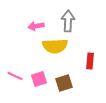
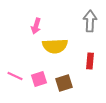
gray arrow: moved 22 px right
pink arrow: rotated 63 degrees counterclockwise
